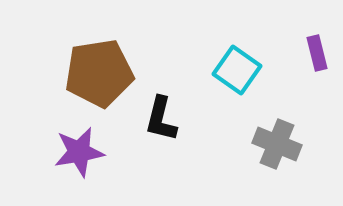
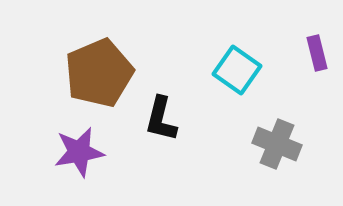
brown pentagon: rotated 14 degrees counterclockwise
